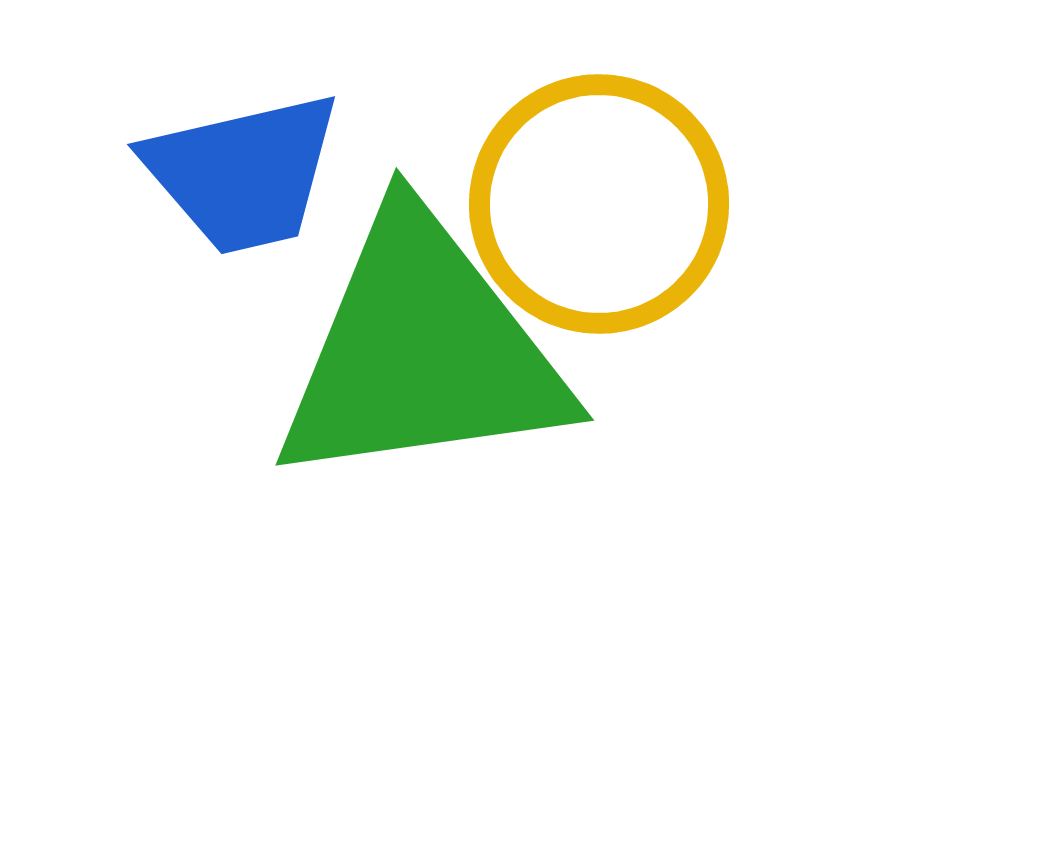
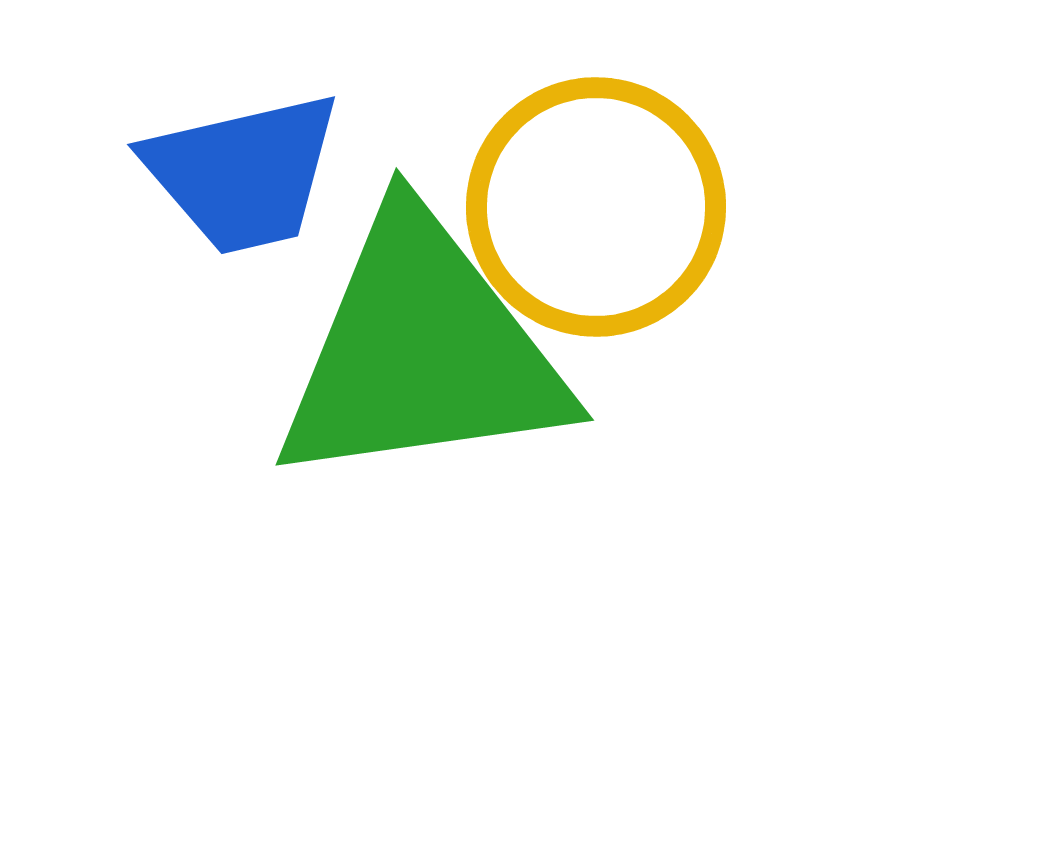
yellow circle: moved 3 px left, 3 px down
